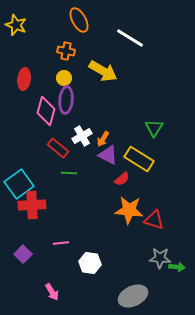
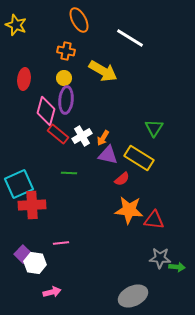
orange arrow: moved 1 px up
red rectangle: moved 14 px up
purple triangle: rotated 15 degrees counterclockwise
yellow rectangle: moved 1 px up
cyan square: rotated 12 degrees clockwise
red triangle: rotated 10 degrees counterclockwise
white hexagon: moved 55 px left
pink arrow: rotated 72 degrees counterclockwise
